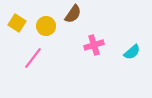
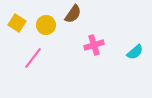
yellow circle: moved 1 px up
cyan semicircle: moved 3 px right
